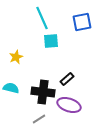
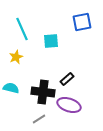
cyan line: moved 20 px left, 11 px down
